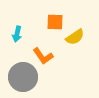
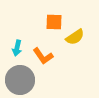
orange square: moved 1 px left
cyan arrow: moved 14 px down
gray circle: moved 3 px left, 3 px down
